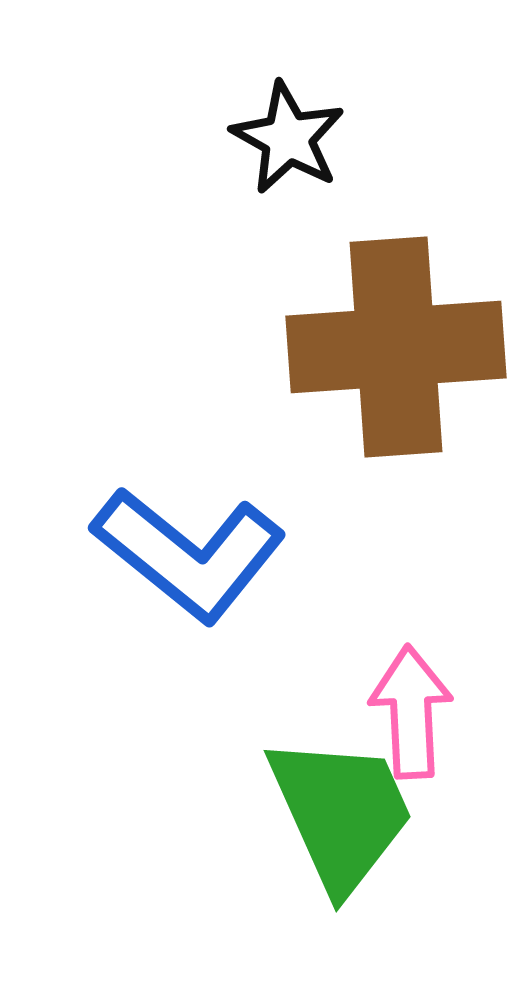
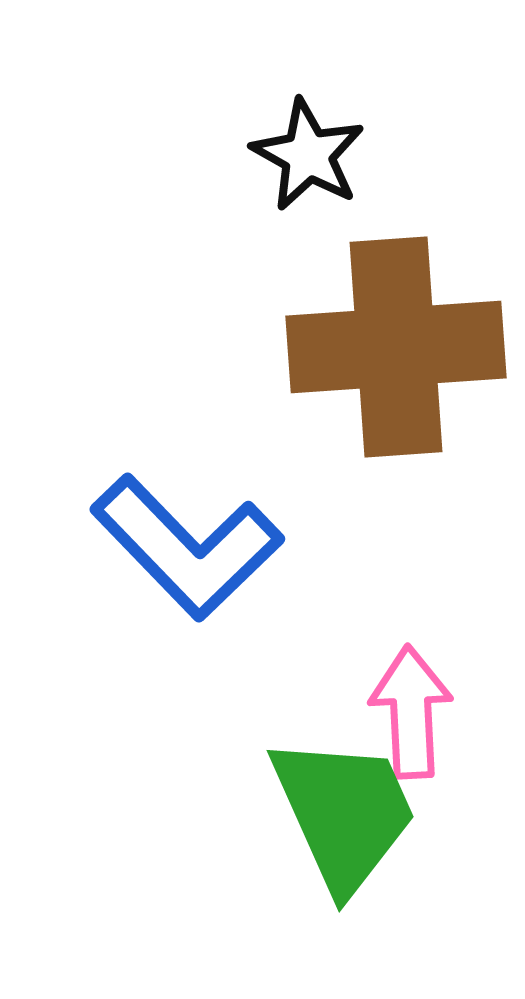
black star: moved 20 px right, 17 px down
blue L-shape: moved 2 px left, 7 px up; rotated 7 degrees clockwise
green trapezoid: moved 3 px right
